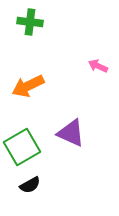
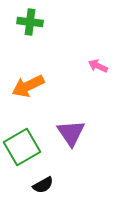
purple triangle: rotated 32 degrees clockwise
black semicircle: moved 13 px right
